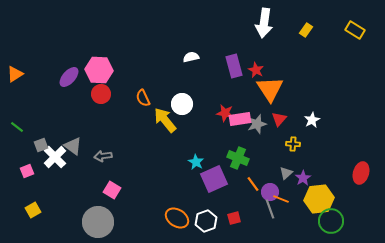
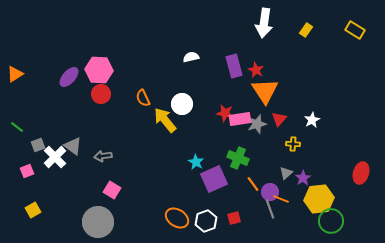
orange triangle at (270, 89): moved 5 px left, 2 px down
gray square at (41, 145): moved 3 px left
